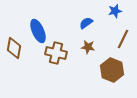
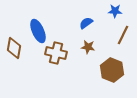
blue star: rotated 16 degrees clockwise
brown line: moved 4 px up
